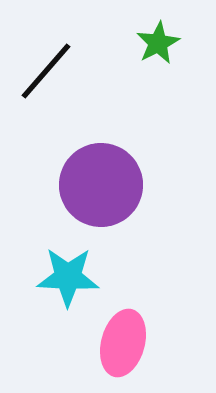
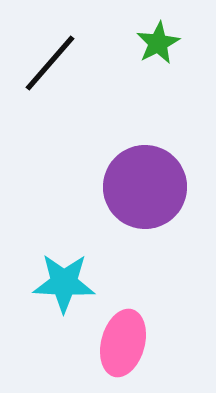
black line: moved 4 px right, 8 px up
purple circle: moved 44 px right, 2 px down
cyan star: moved 4 px left, 6 px down
